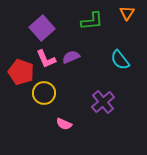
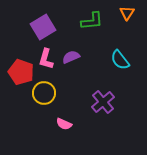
purple square: moved 1 px right, 1 px up; rotated 10 degrees clockwise
pink L-shape: rotated 40 degrees clockwise
